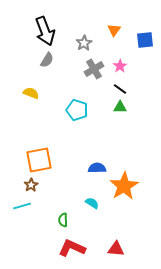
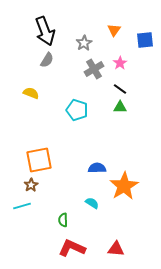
pink star: moved 3 px up
